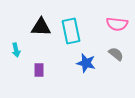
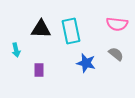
black triangle: moved 2 px down
